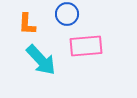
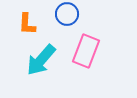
pink rectangle: moved 5 px down; rotated 64 degrees counterclockwise
cyan arrow: rotated 84 degrees clockwise
